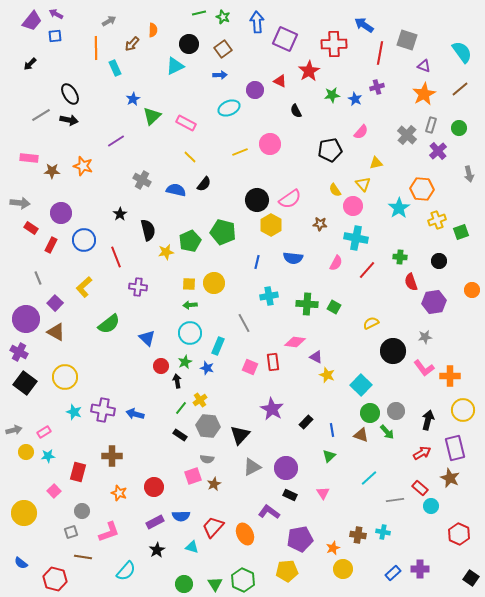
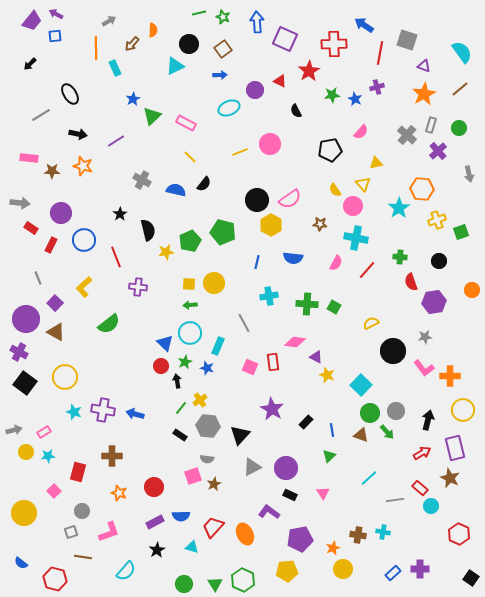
black arrow at (69, 120): moved 9 px right, 14 px down
blue triangle at (147, 338): moved 18 px right, 5 px down
